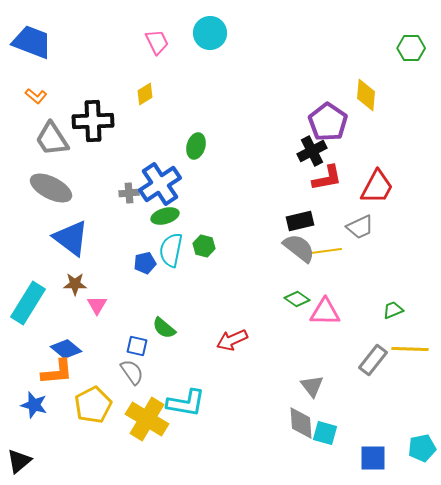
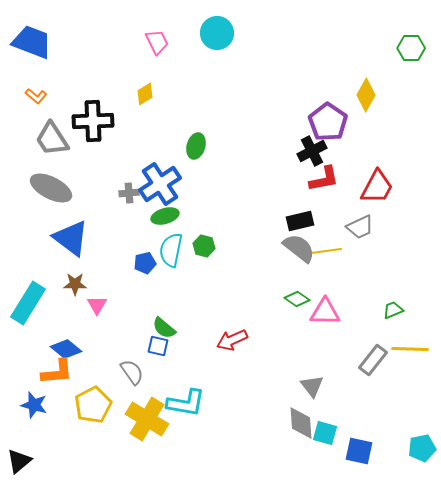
cyan circle at (210, 33): moved 7 px right
yellow diamond at (366, 95): rotated 24 degrees clockwise
red L-shape at (327, 178): moved 3 px left, 1 px down
blue square at (137, 346): moved 21 px right
blue square at (373, 458): moved 14 px left, 7 px up; rotated 12 degrees clockwise
